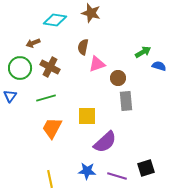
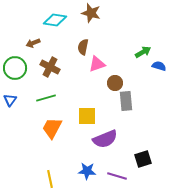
green circle: moved 5 px left
brown circle: moved 3 px left, 5 px down
blue triangle: moved 4 px down
purple semicircle: moved 3 px up; rotated 20 degrees clockwise
black square: moved 3 px left, 9 px up
